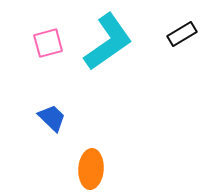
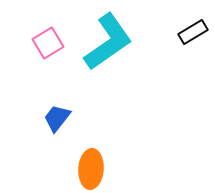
black rectangle: moved 11 px right, 2 px up
pink square: rotated 16 degrees counterclockwise
blue trapezoid: moved 5 px right; rotated 96 degrees counterclockwise
